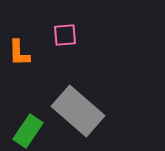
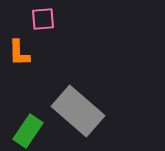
pink square: moved 22 px left, 16 px up
